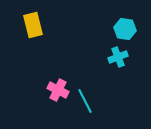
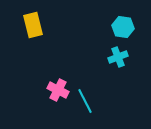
cyan hexagon: moved 2 px left, 2 px up
